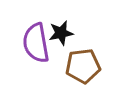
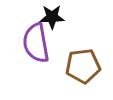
black star: moved 9 px left, 16 px up; rotated 10 degrees clockwise
